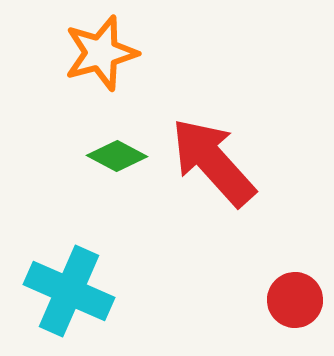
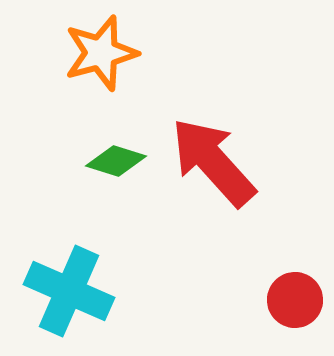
green diamond: moved 1 px left, 5 px down; rotated 10 degrees counterclockwise
